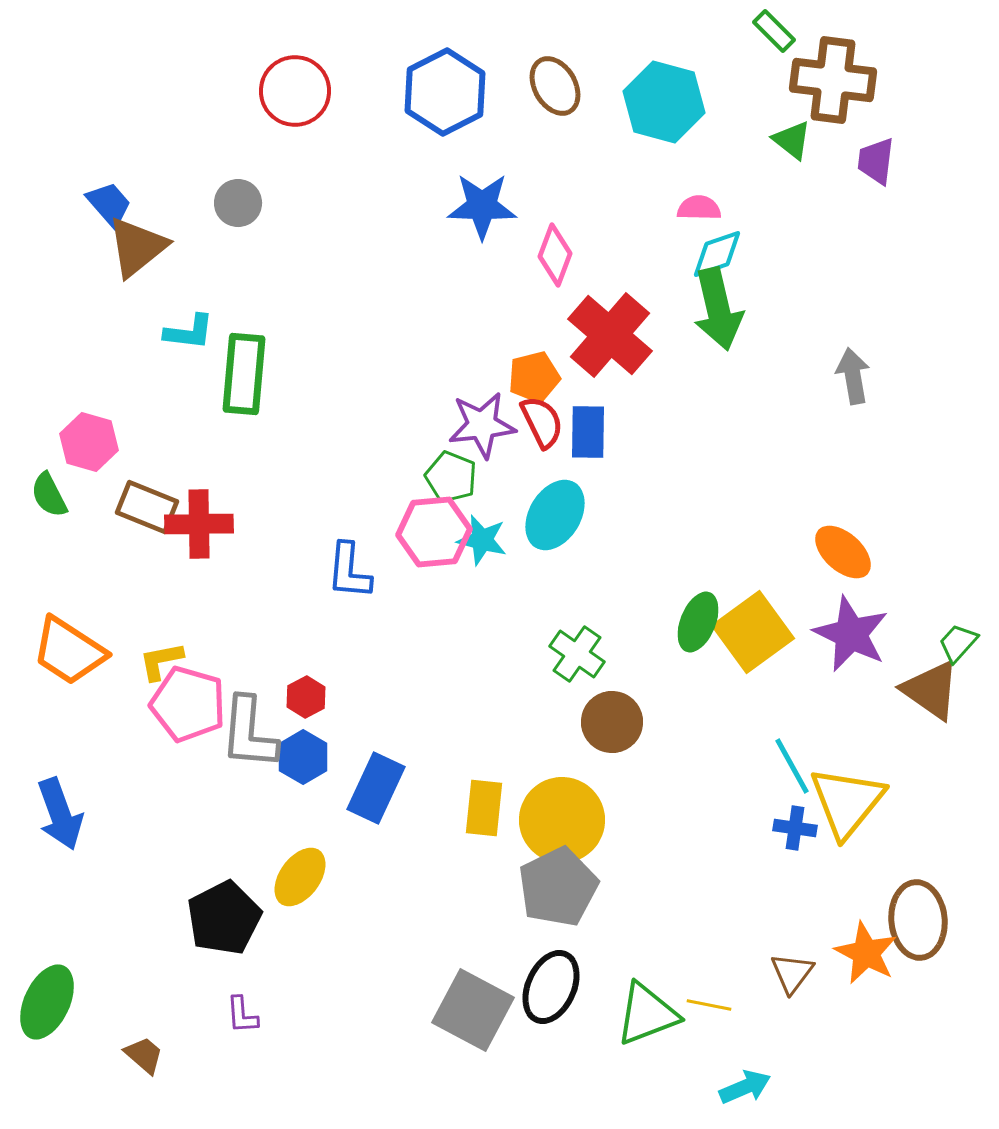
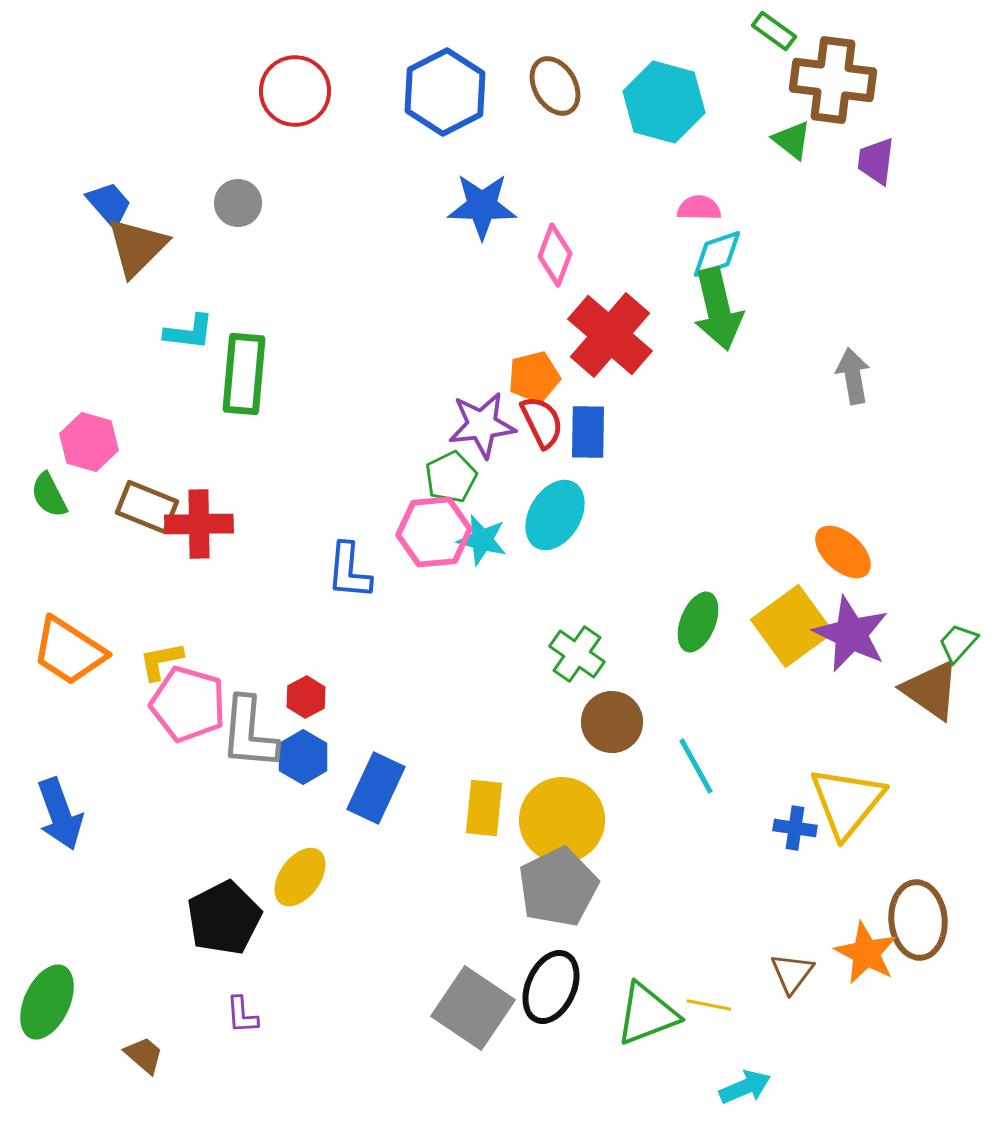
green rectangle at (774, 31): rotated 9 degrees counterclockwise
brown triangle at (137, 247): rotated 6 degrees counterclockwise
green pentagon at (451, 477): rotated 24 degrees clockwise
yellow square at (753, 632): moved 39 px right, 6 px up
cyan line at (792, 766): moved 96 px left
gray square at (473, 1010): moved 2 px up; rotated 6 degrees clockwise
